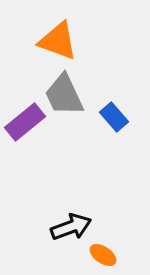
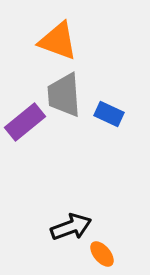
gray trapezoid: rotated 21 degrees clockwise
blue rectangle: moved 5 px left, 3 px up; rotated 24 degrees counterclockwise
orange ellipse: moved 1 px left, 1 px up; rotated 16 degrees clockwise
